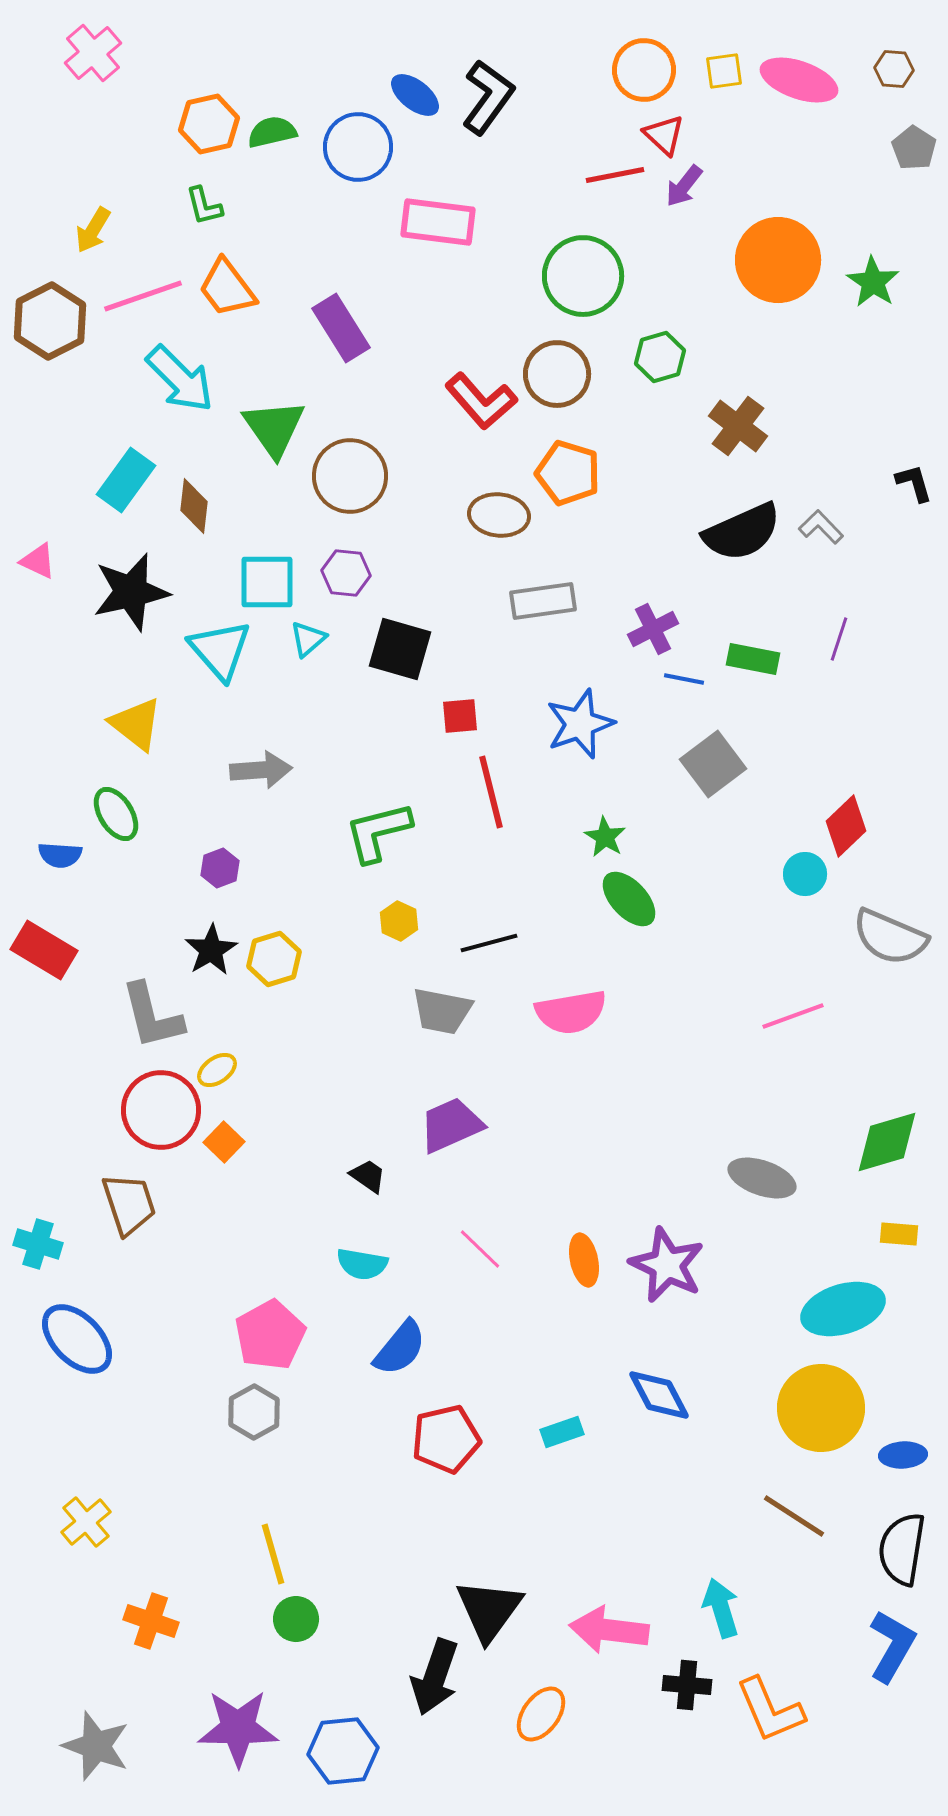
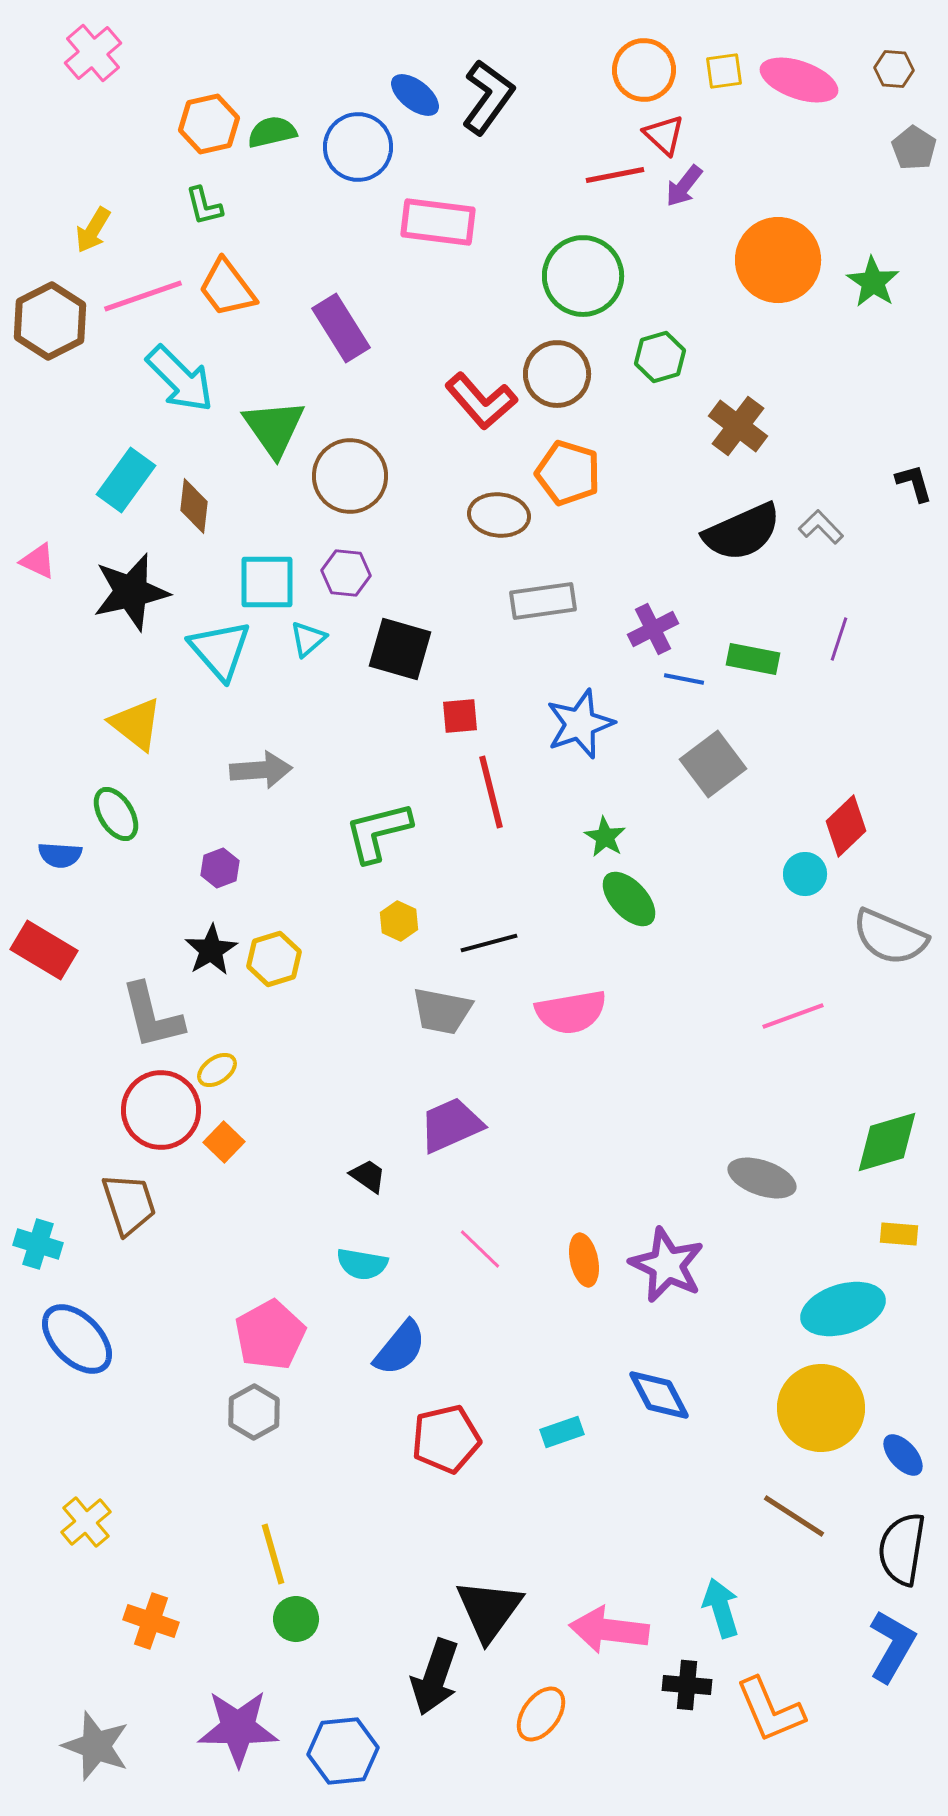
blue ellipse at (903, 1455): rotated 51 degrees clockwise
